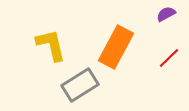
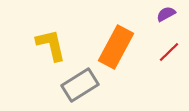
red line: moved 6 px up
